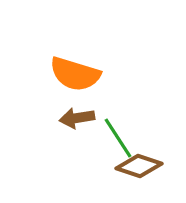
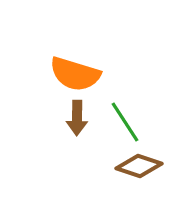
brown arrow: rotated 80 degrees counterclockwise
green line: moved 7 px right, 16 px up
